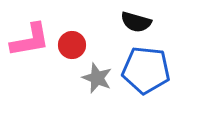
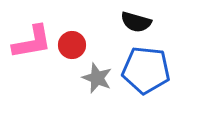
pink L-shape: moved 2 px right, 2 px down
